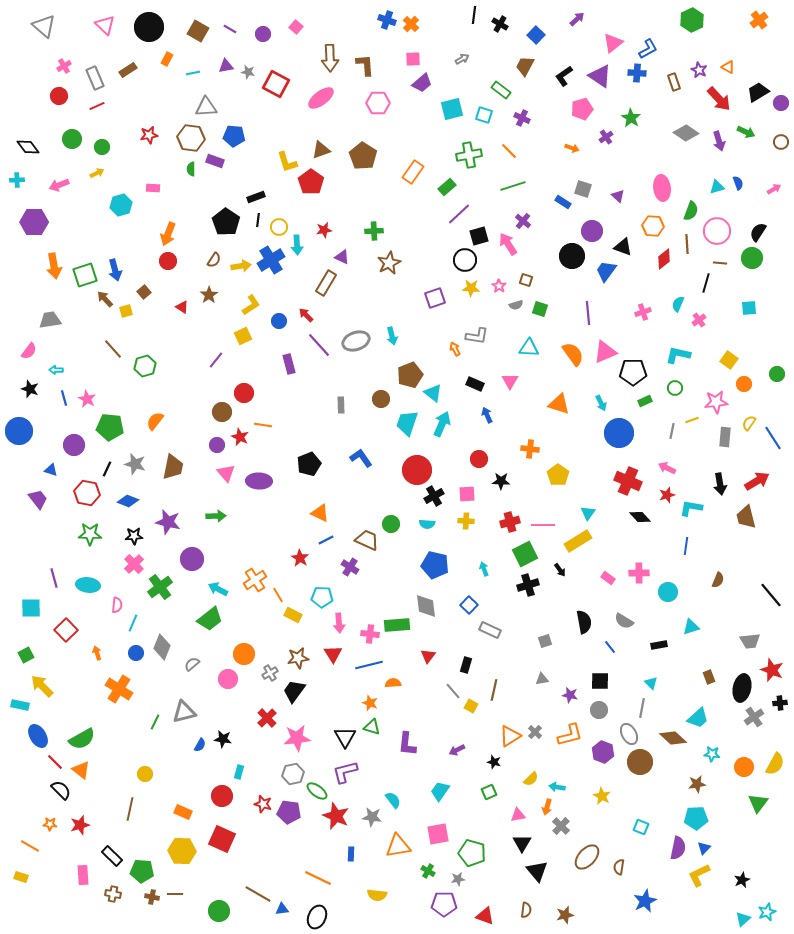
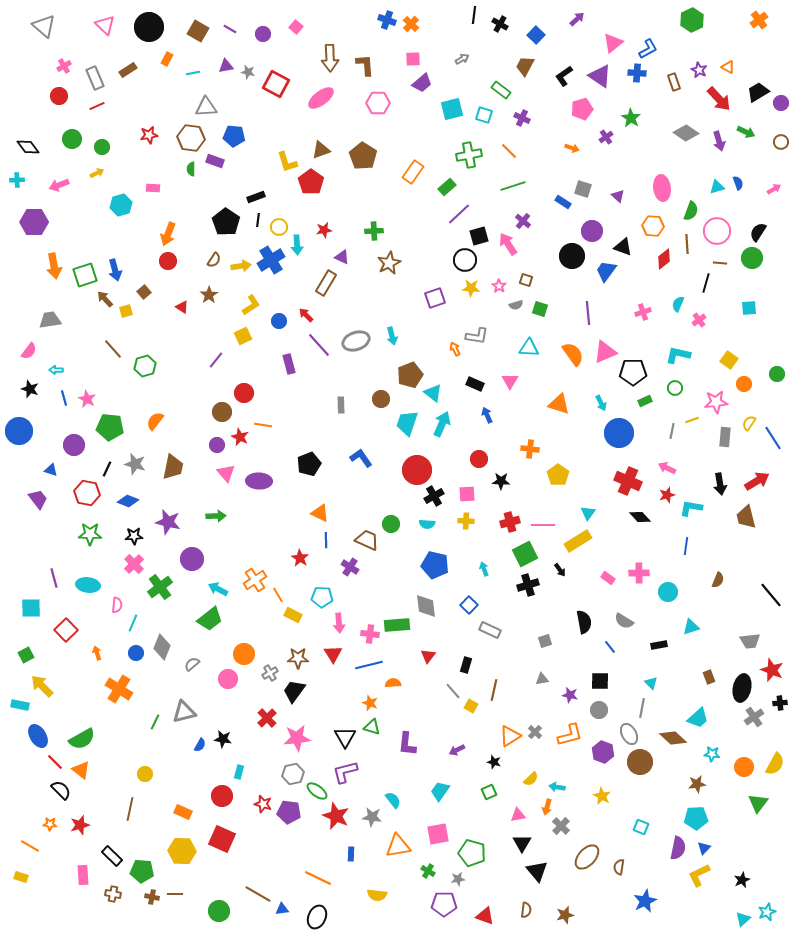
blue line at (326, 540): rotated 63 degrees counterclockwise
brown star at (298, 658): rotated 10 degrees clockwise
